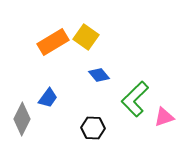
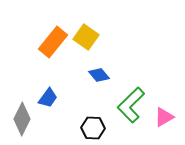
orange rectangle: rotated 20 degrees counterclockwise
green L-shape: moved 4 px left, 6 px down
pink triangle: rotated 10 degrees counterclockwise
